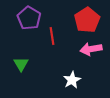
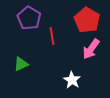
red pentagon: rotated 10 degrees counterclockwise
pink arrow: rotated 45 degrees counterclockwise
green triangle: rotated 35 degrees clockwise
white star: rotated 12 degrees counterclockwise
